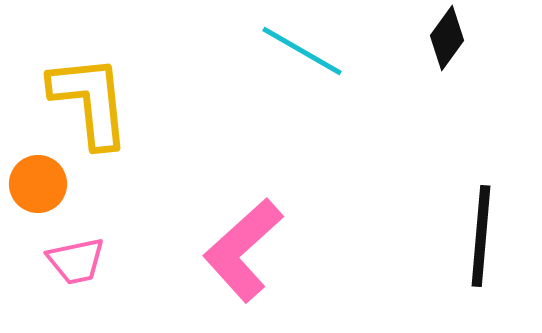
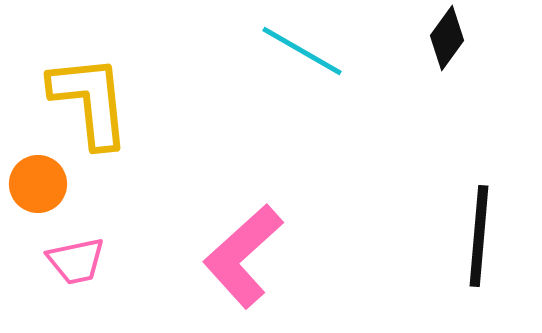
black line: moved 2 px left
pink L-shape: moved 6 px down
